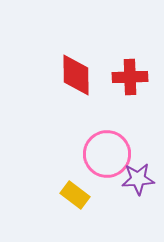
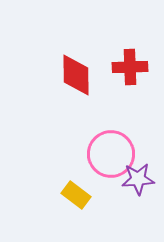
red cross: moved 10 px up
pink circle: moved 4 px right
yellow rectangle: moved 1 px right
